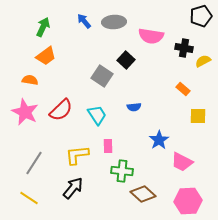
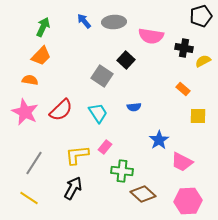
orange trapezoid: moved 5 px left; rotated 10 degrees counterclockwise
cyan trapezoid: moved 1 px right, 2 px up
pink rectangle: moved 3 px left, 1 px down; rotated 40 degrees clockwise
black arrow: rotated 10 degrees counterclockwise
